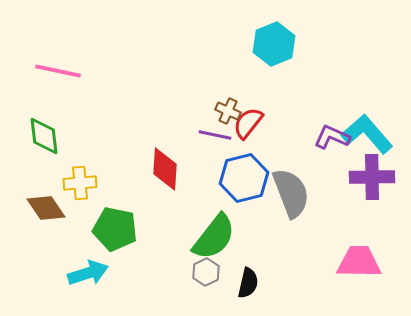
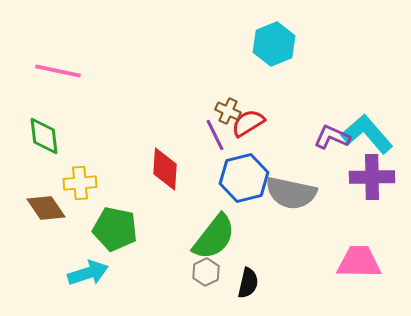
red semicircle: rotated 20 degrees clockwise
purple line: rotated 52 degrees clockwise
gray semicircle: rotated 123 degrees clockwise
